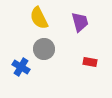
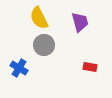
gray circle: moved 4 px up
red rectangle: moved 5 px down
blue cross: moved 2 px left, 1 px down
